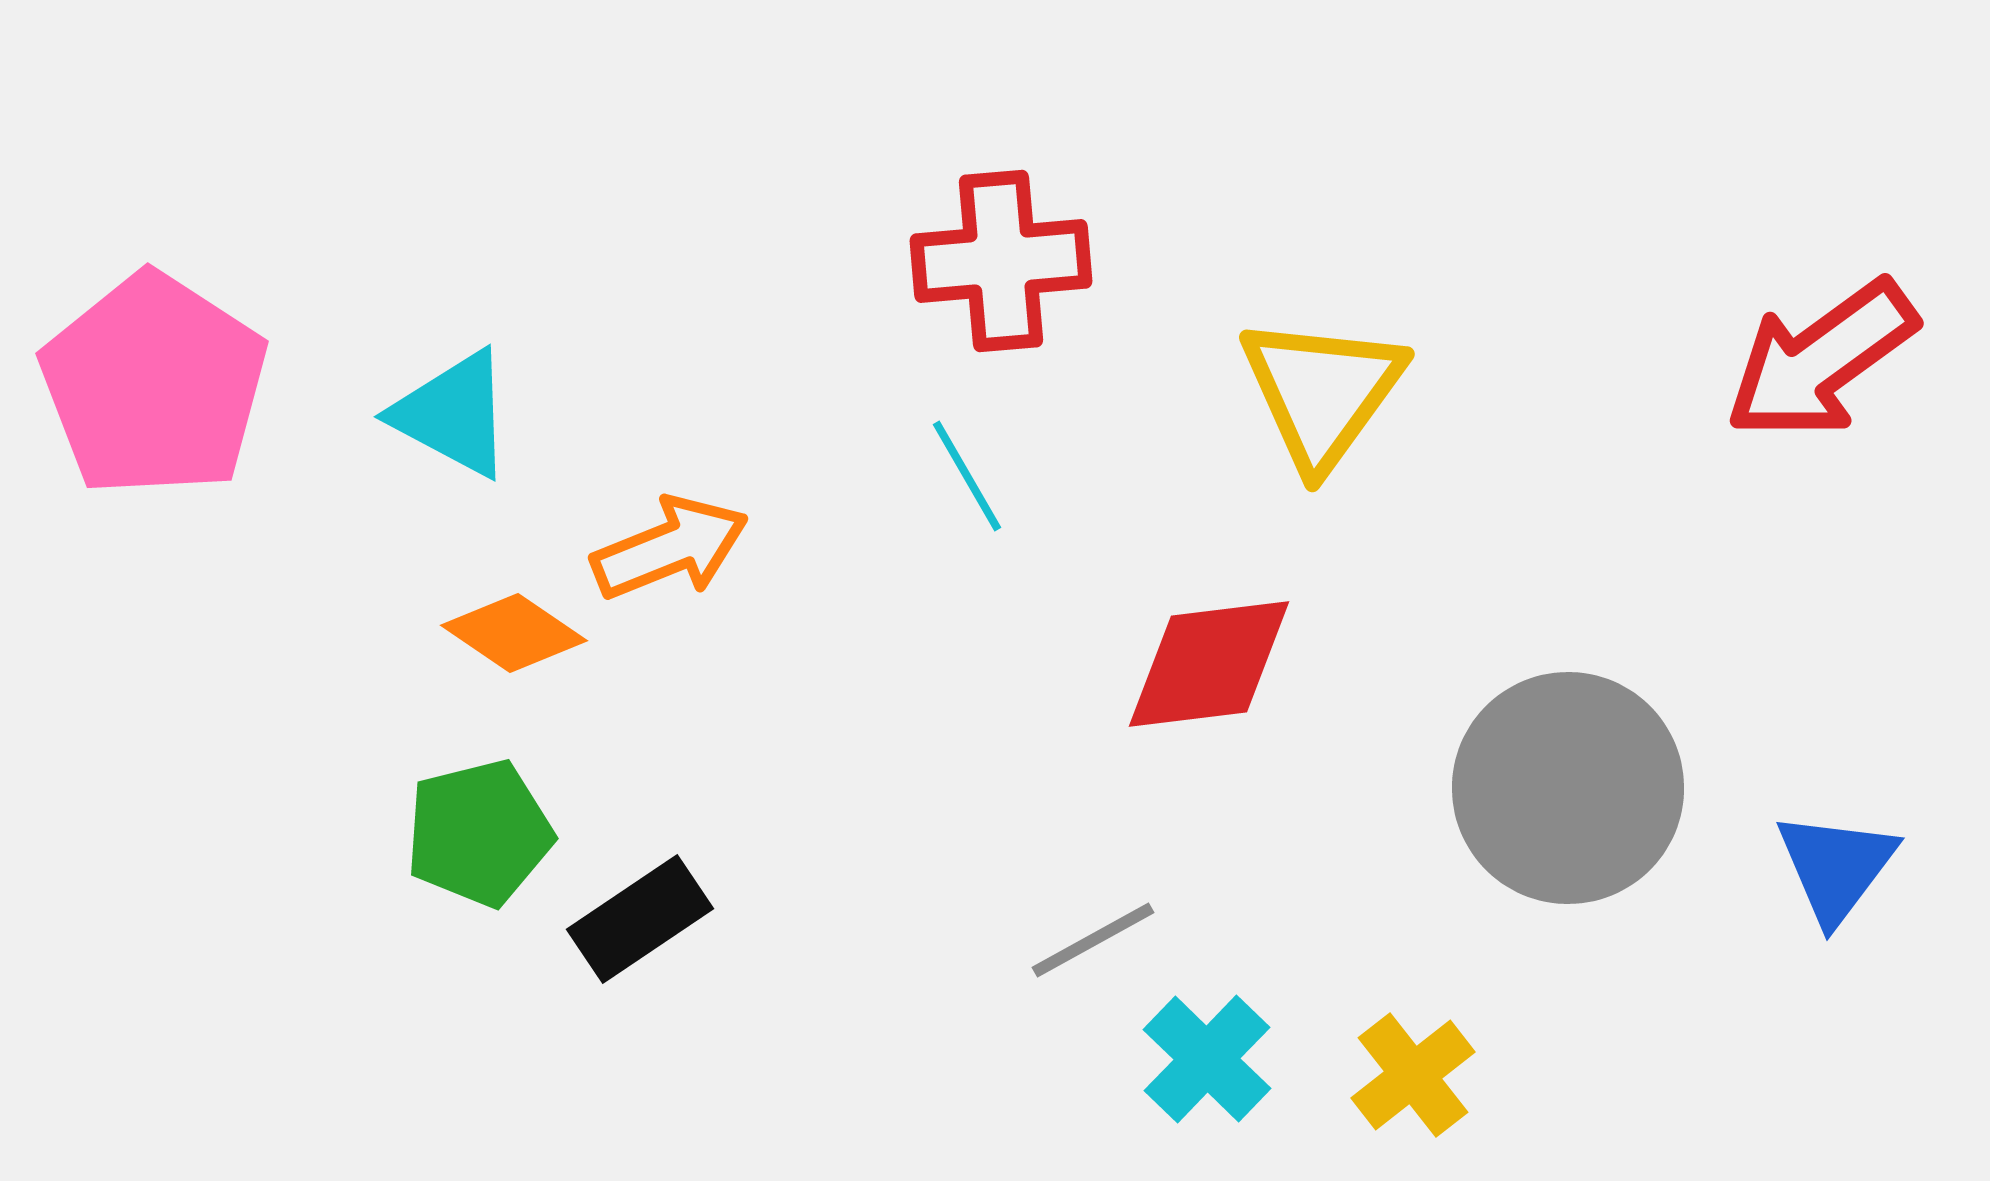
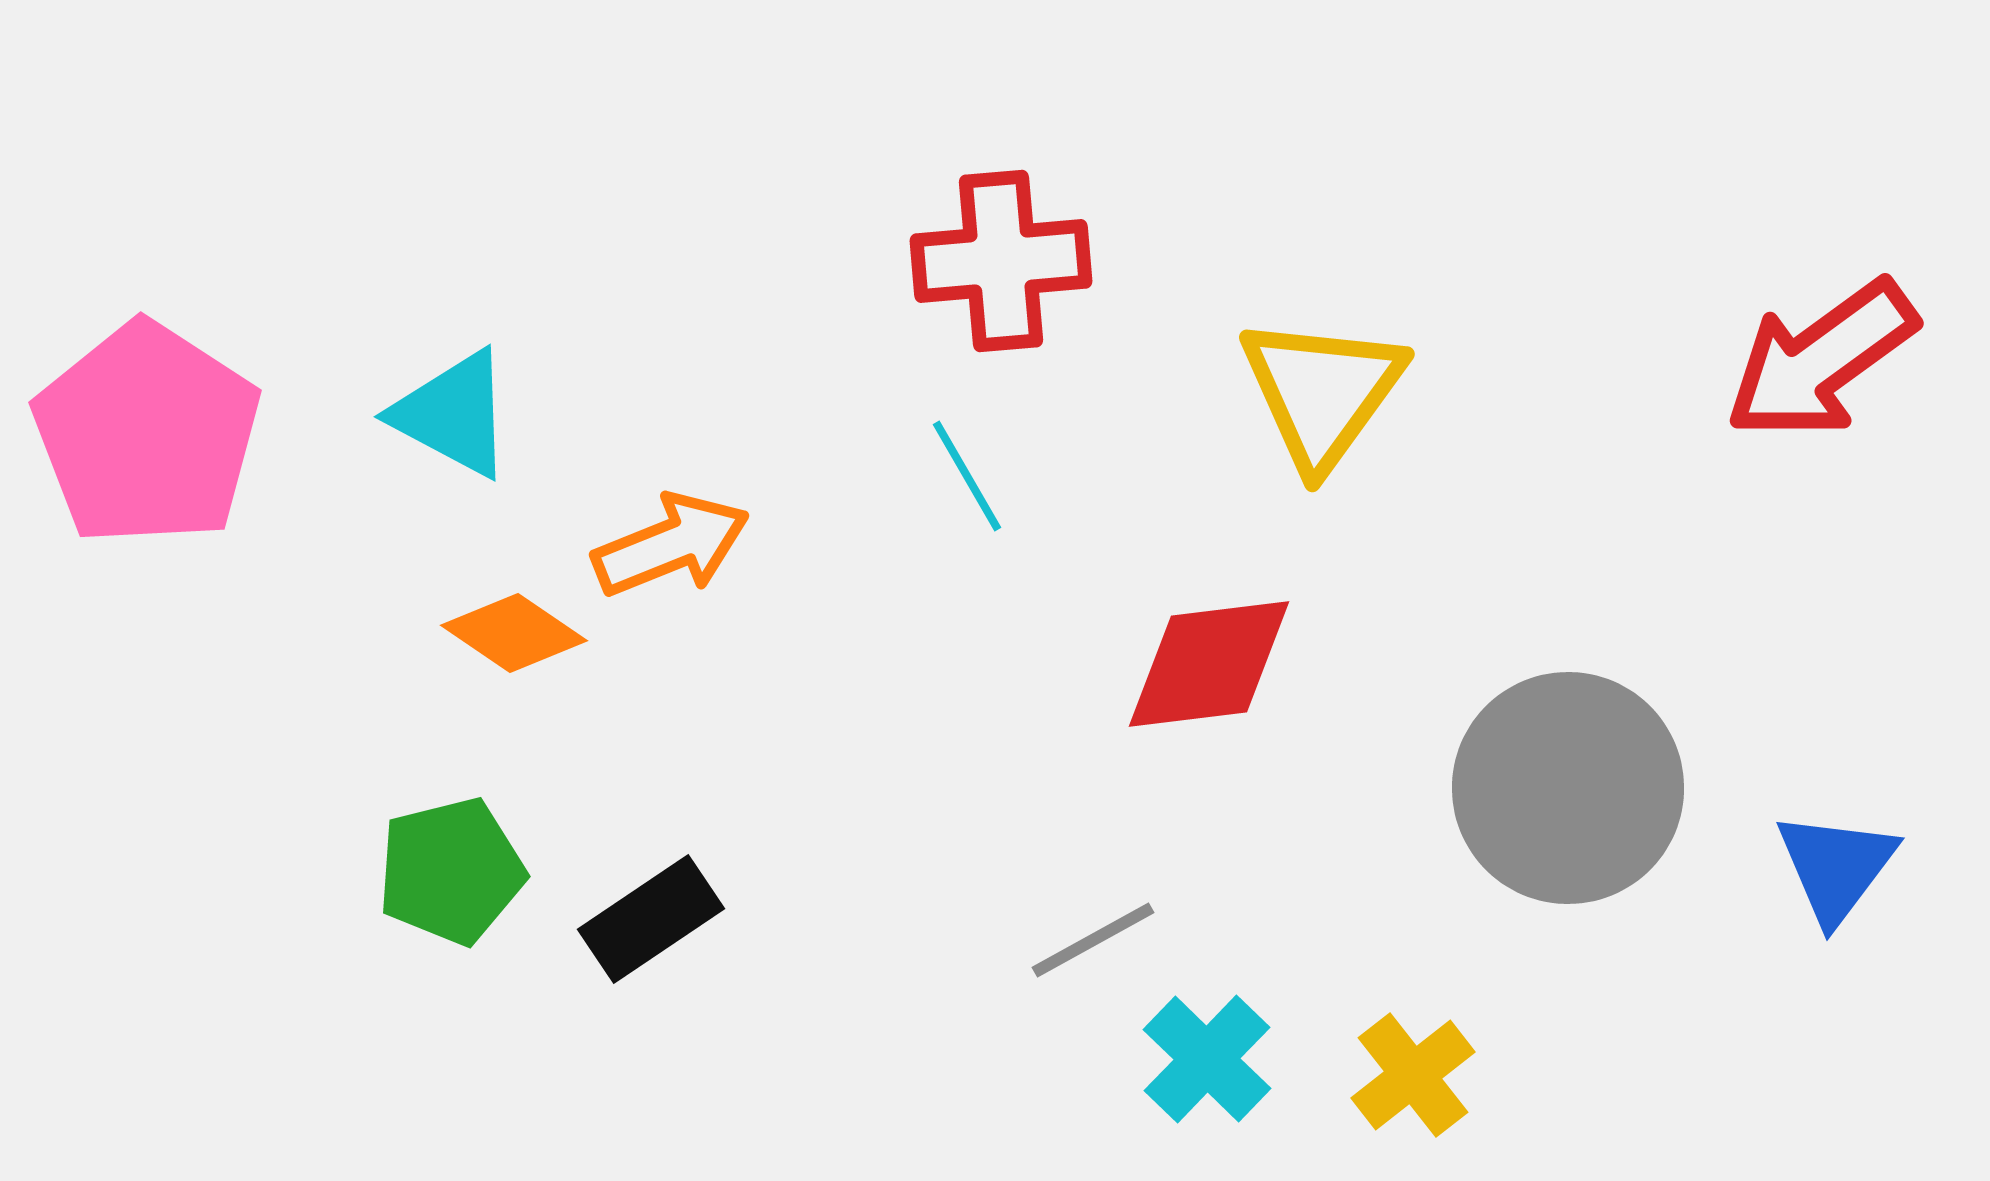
pink pentagon: moved 7 px left, 49 px down
orange arrow: moved 1 px right, 3 px up
green pentagon: moved 28 px left, 38 px down
black rectangle: moved 11 px right
